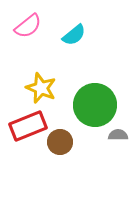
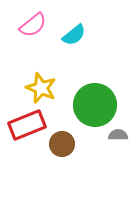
pink semicircle: moved 5 px right, 1 px up
red rectangle: moved 1 px left, 1 px up
brown circle: moved 2 px right, 2 px down
